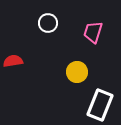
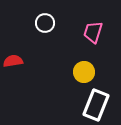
white circle: moved 3 px left
yellow circle: moved 7 px right
white rectangle: moved 4 px left
